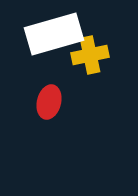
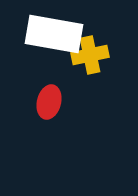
white rectangle: rotated 26 degrees clockwise
